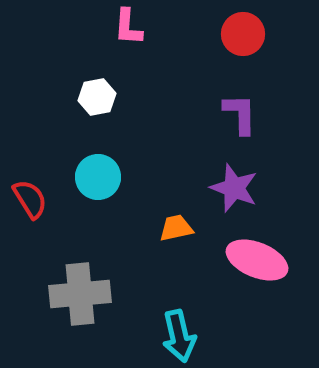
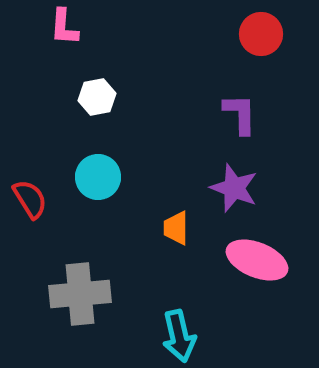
pink L-shape: moved 64 px left
red circle: moved 18 px right
orange trapezoid: rotated 78 degrees counterclockwise
